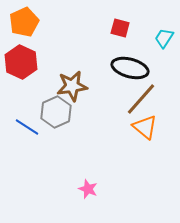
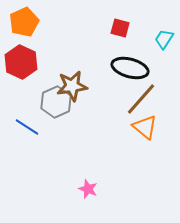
cyan trapezoid: moved 1 px down
gray hexagon: moved 10 px up
